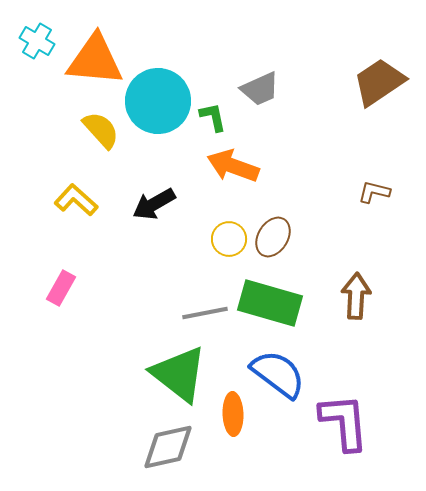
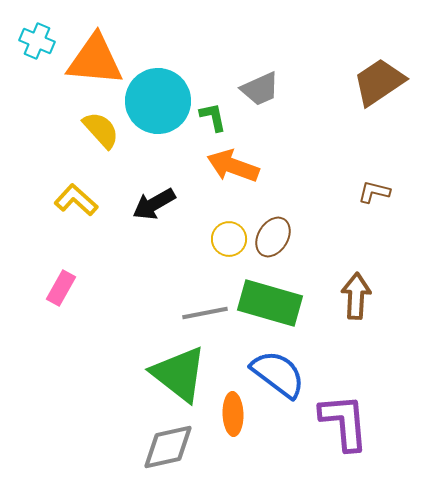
cyan cross: rotated 8 degrees counterclockwise
